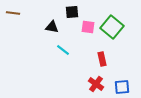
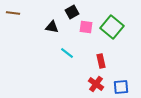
black square: rotated 24 degrees counterclockwise
pink square: moved 2 px left
cyan line: moved 4 px right, 3 px down
red rectangle: moved 1 px left, 2 px down
blue square: moved 1 px left
